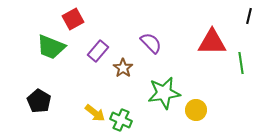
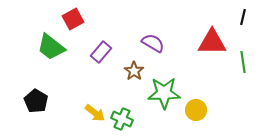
black line: moved 6 px left, 1 px down
purple semicircle: moved 2 px right; rotated 15 degrees counterclockwise
green trapezoid: rotated 16 degrees clockwise
purple rectangle: moved 3 px right, 1 px down
green line: moved 2 px right, 1 px up
brown star: moved 11 px right, 3 px down
green star: rotated 8 degrees clockwise
black pentagon: moved 3 px left
green cross: moved 1 px right, 1 px up
